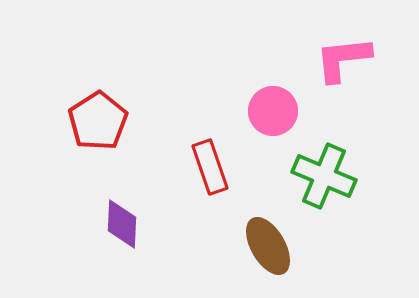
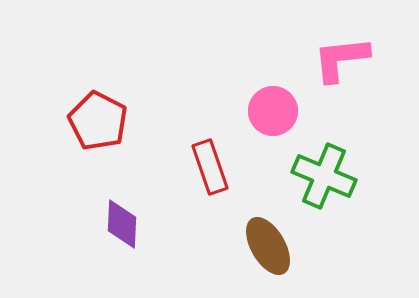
pink L-shape: moved 2 px left
red pentagon: rotated 12 degrees counterclockwise
